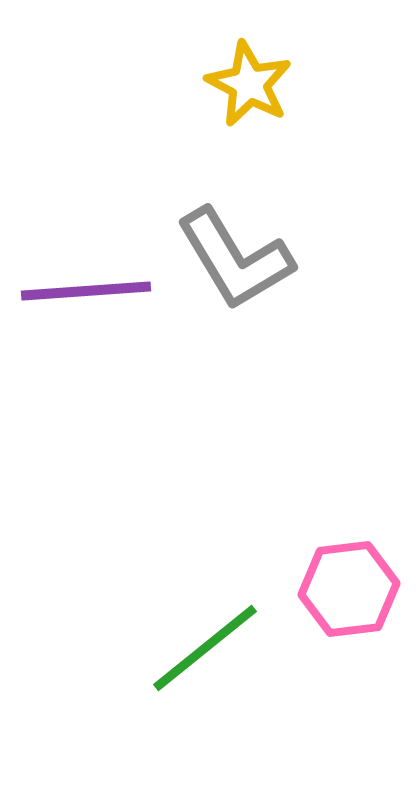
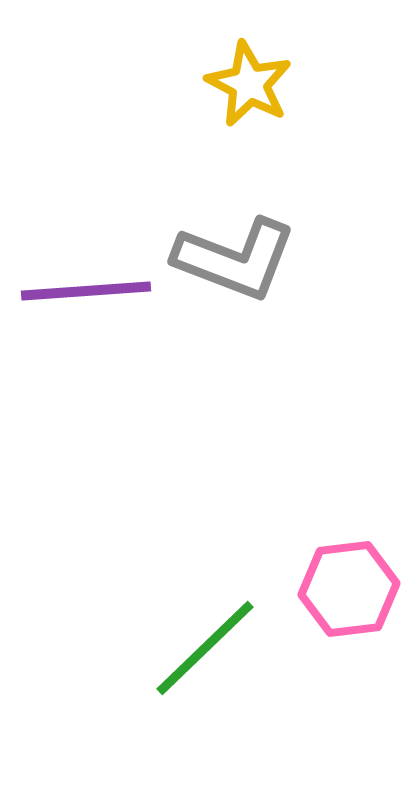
gray L-shape: rotated 38 degrees counterclockwise
green line: rotated 5 degrees counterclockwise
